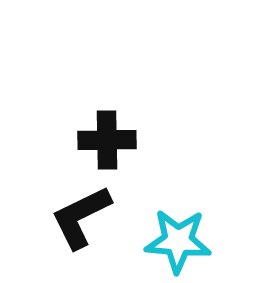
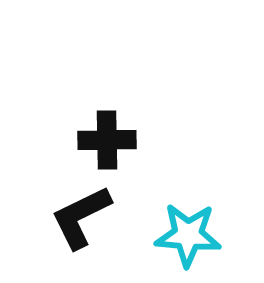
cyan star: moved 10 px right, 6 px up
